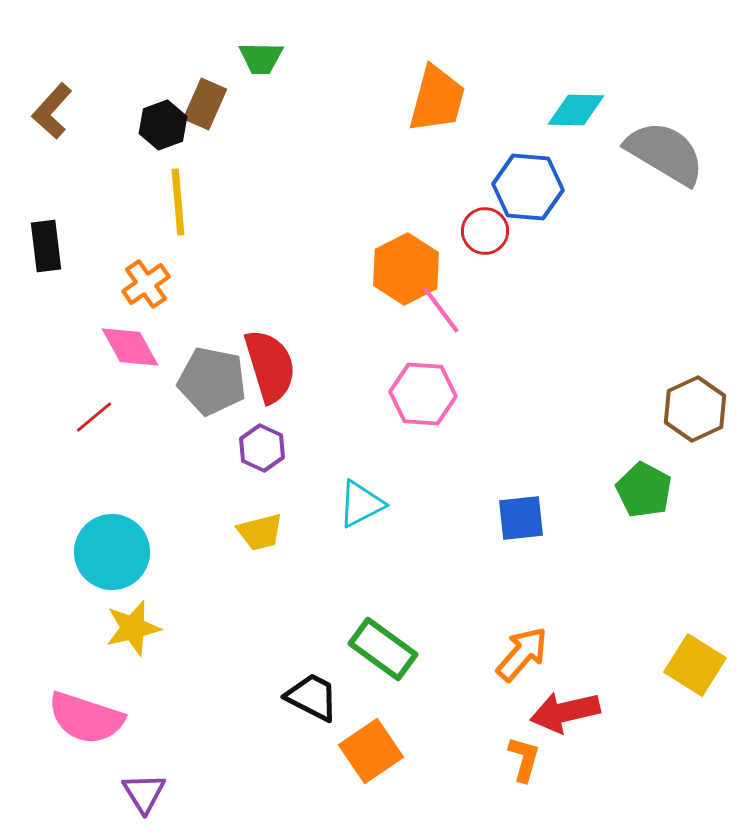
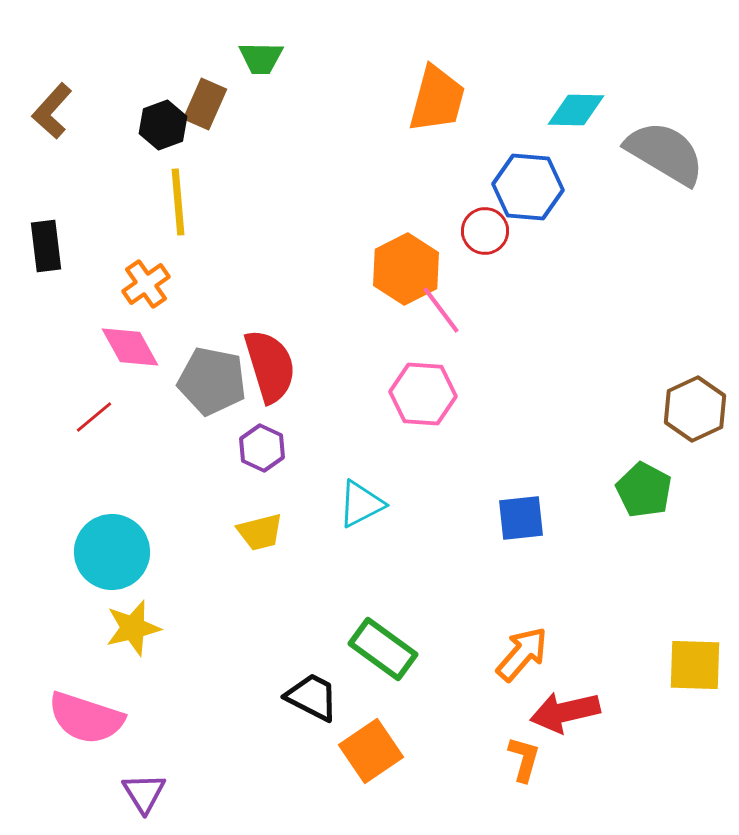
yellow square: rotated 30 degrees counterclockwise
